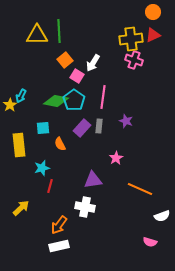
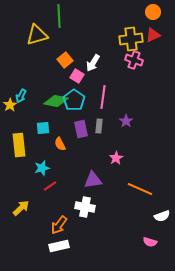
green line: moved 15 px up
yellow triangle: rotated 15 degrees counterclockwise
purple star: rotated 16 degrees clockwise
purple rectangle: moved 1 px left, 1 px down; rotated 54 degrees counterclockwise
red line: rotated 40 degrees clockwise
